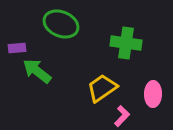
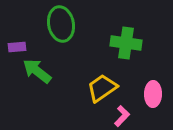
green ellipse: rotated 56 degrees clockwise
purple rectangle: moved 1 px up
